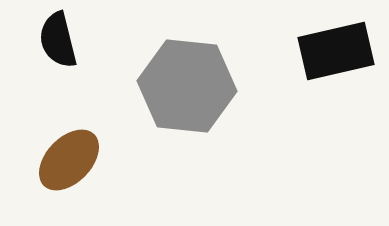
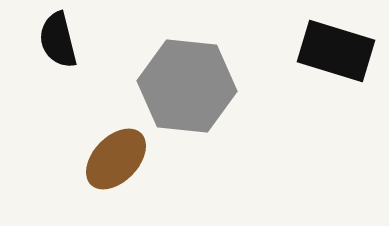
black rectangle: rotated 30 degrees clockwise
brown ellipse: moved 47 px right, 1 px up
